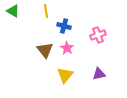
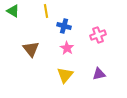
brown triangle: moved 14 px left, 1 px up
